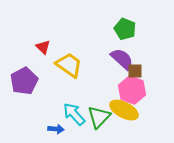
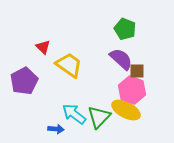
purple semicircle: moved 1 px left
brown square: moved 2 px right
yellow ellipse: moved 2 px right
cyan arrow: rotated 10 degrees counterclockwise
